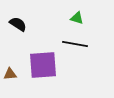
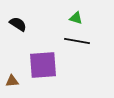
green triangle: moved 1 px left
black line: moved 2 px right, 3 px up
brown triangle: moved 2 px right, 7 px down
